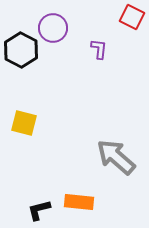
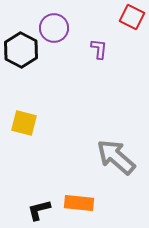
purple circle: moved 1 px right
orange rectangle: moved 1 px down
